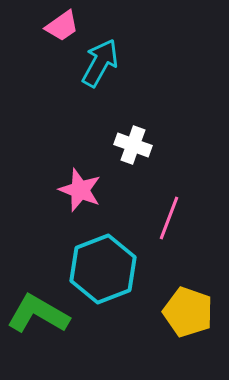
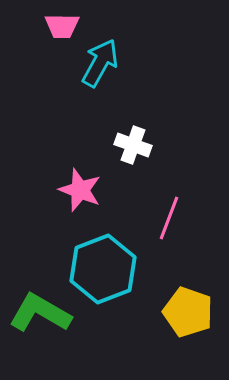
pink trapezoid: rotated 36 degrees clockwise
green L-shape: moved 2 px right, 1 px up
